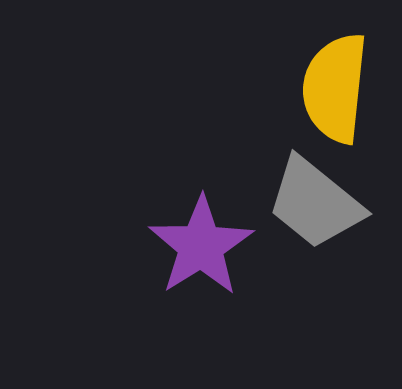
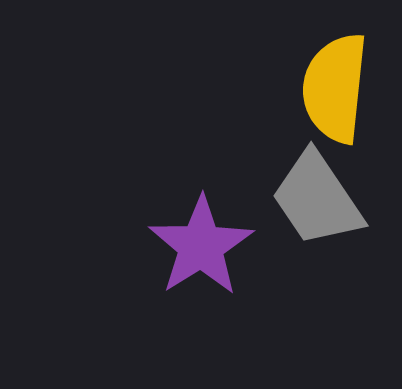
gray trapezoid: moved 2 px right, 4 px up; rotated 17 degrees clockwise
